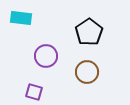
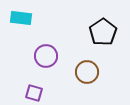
black pentagon: moved 14 px right
purple square: moved 1 px down
